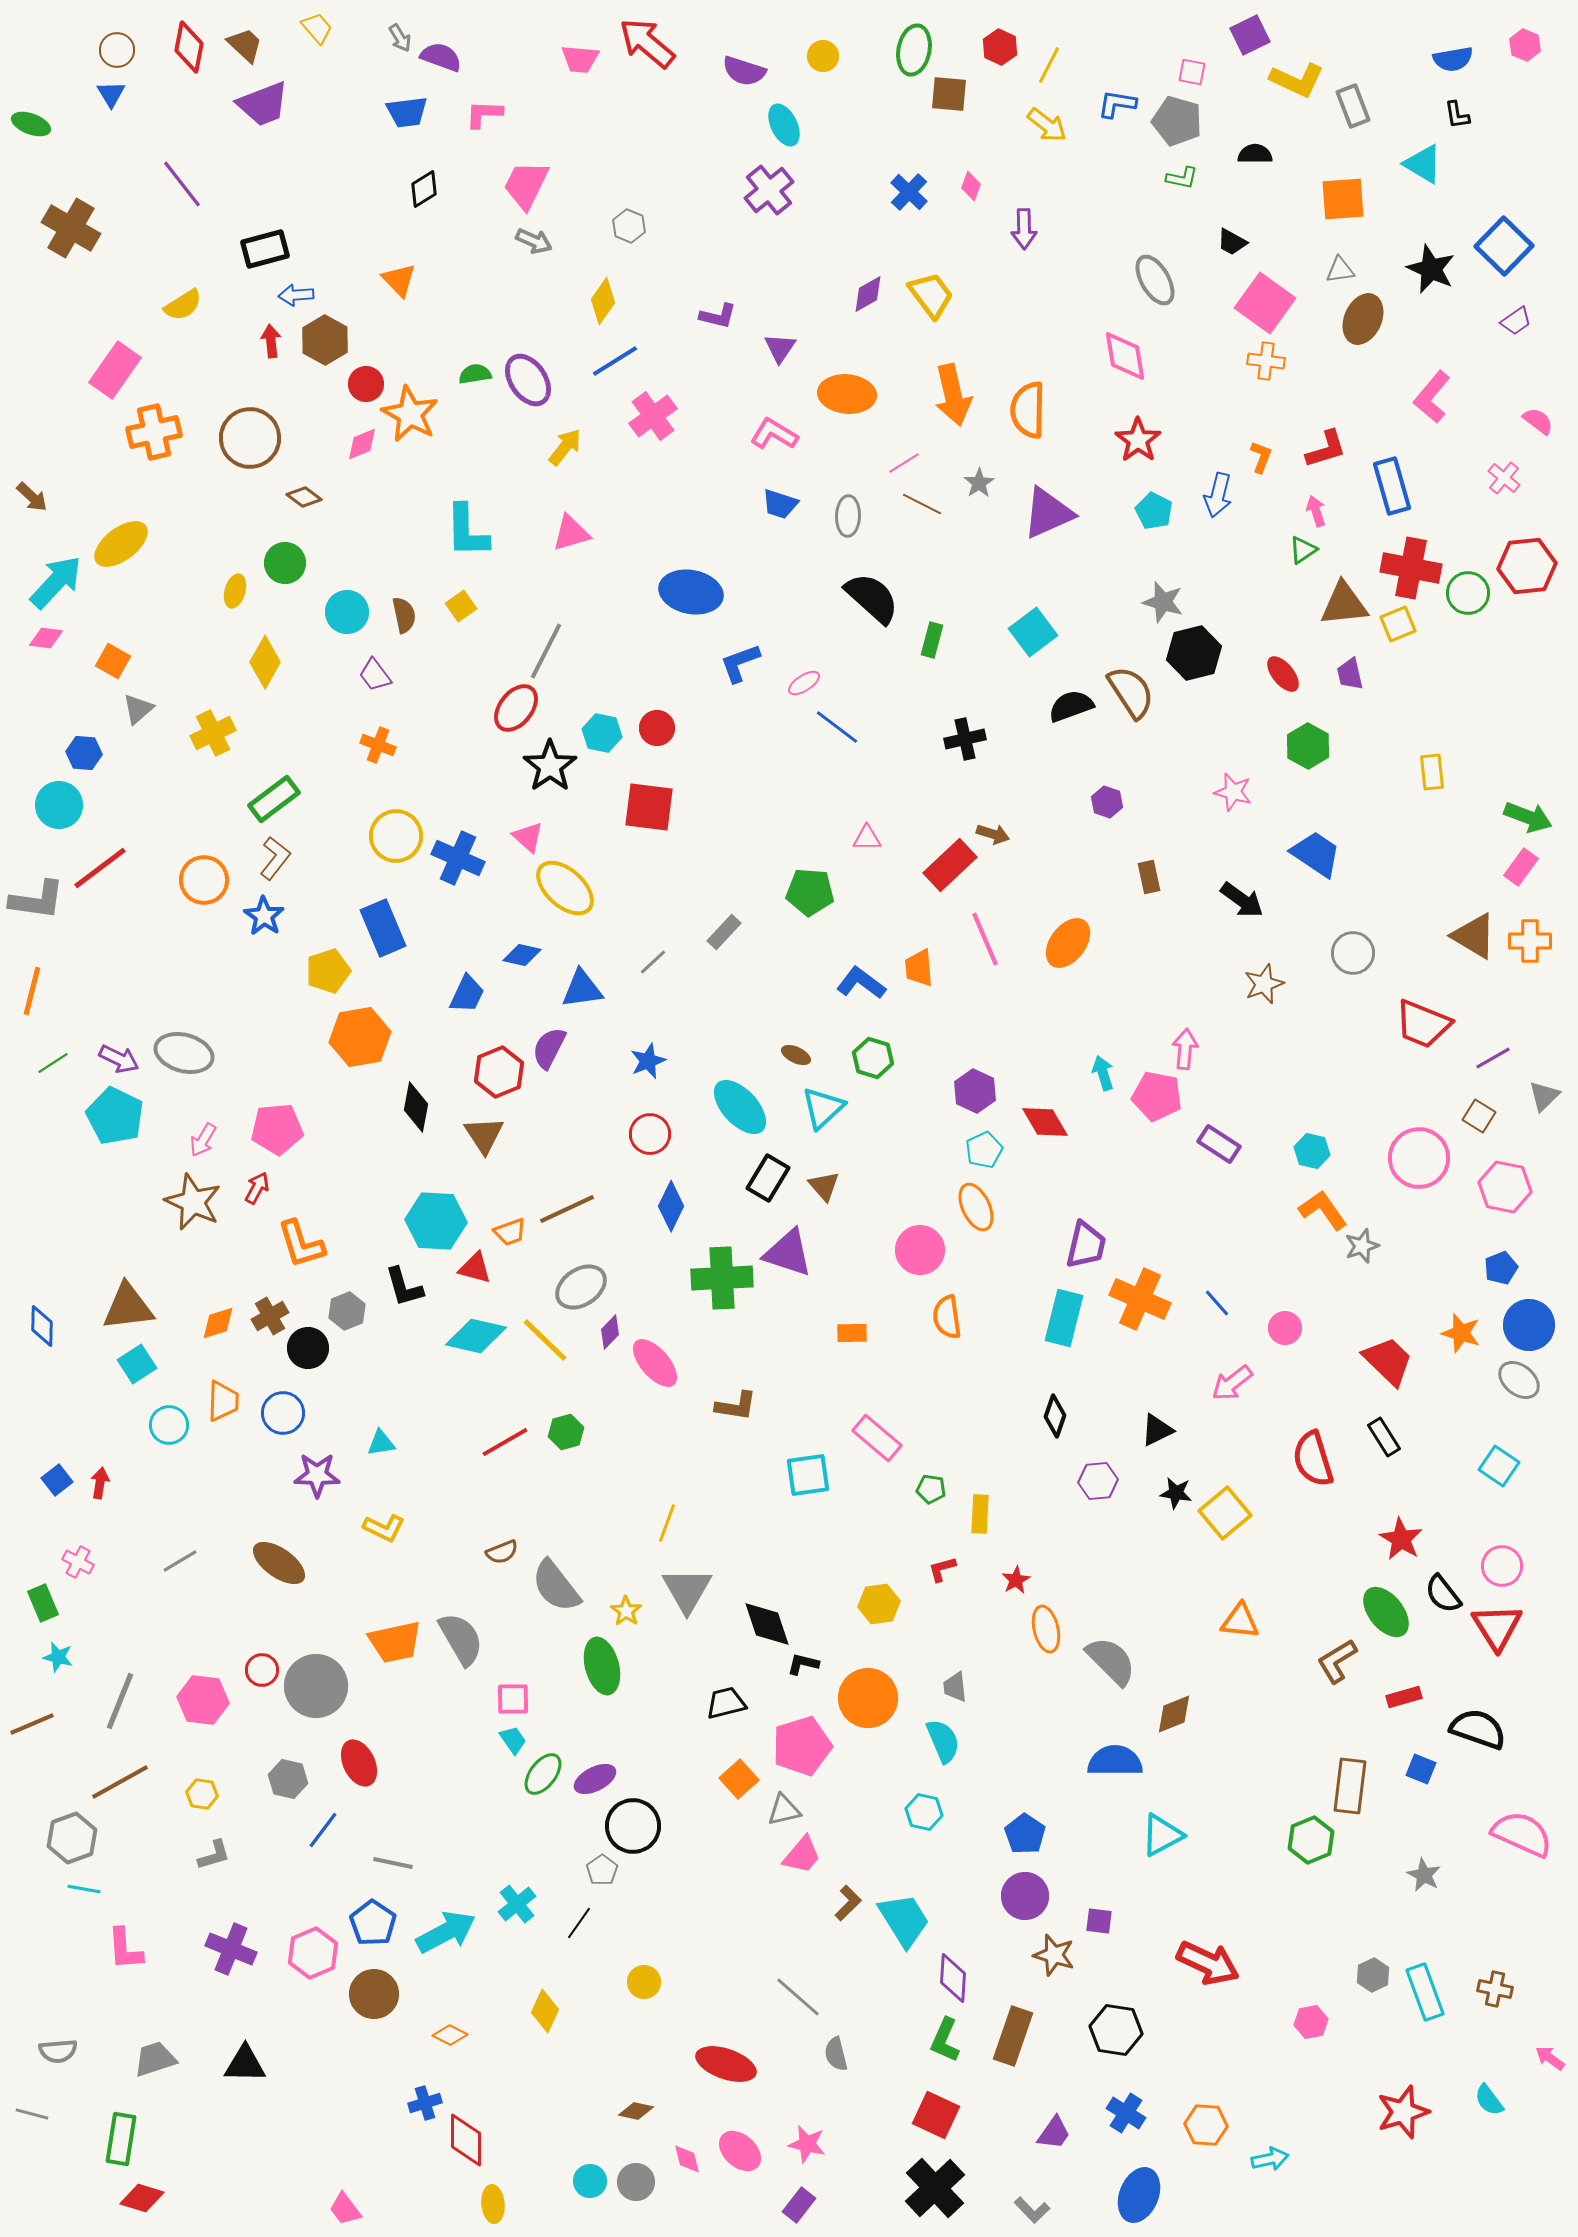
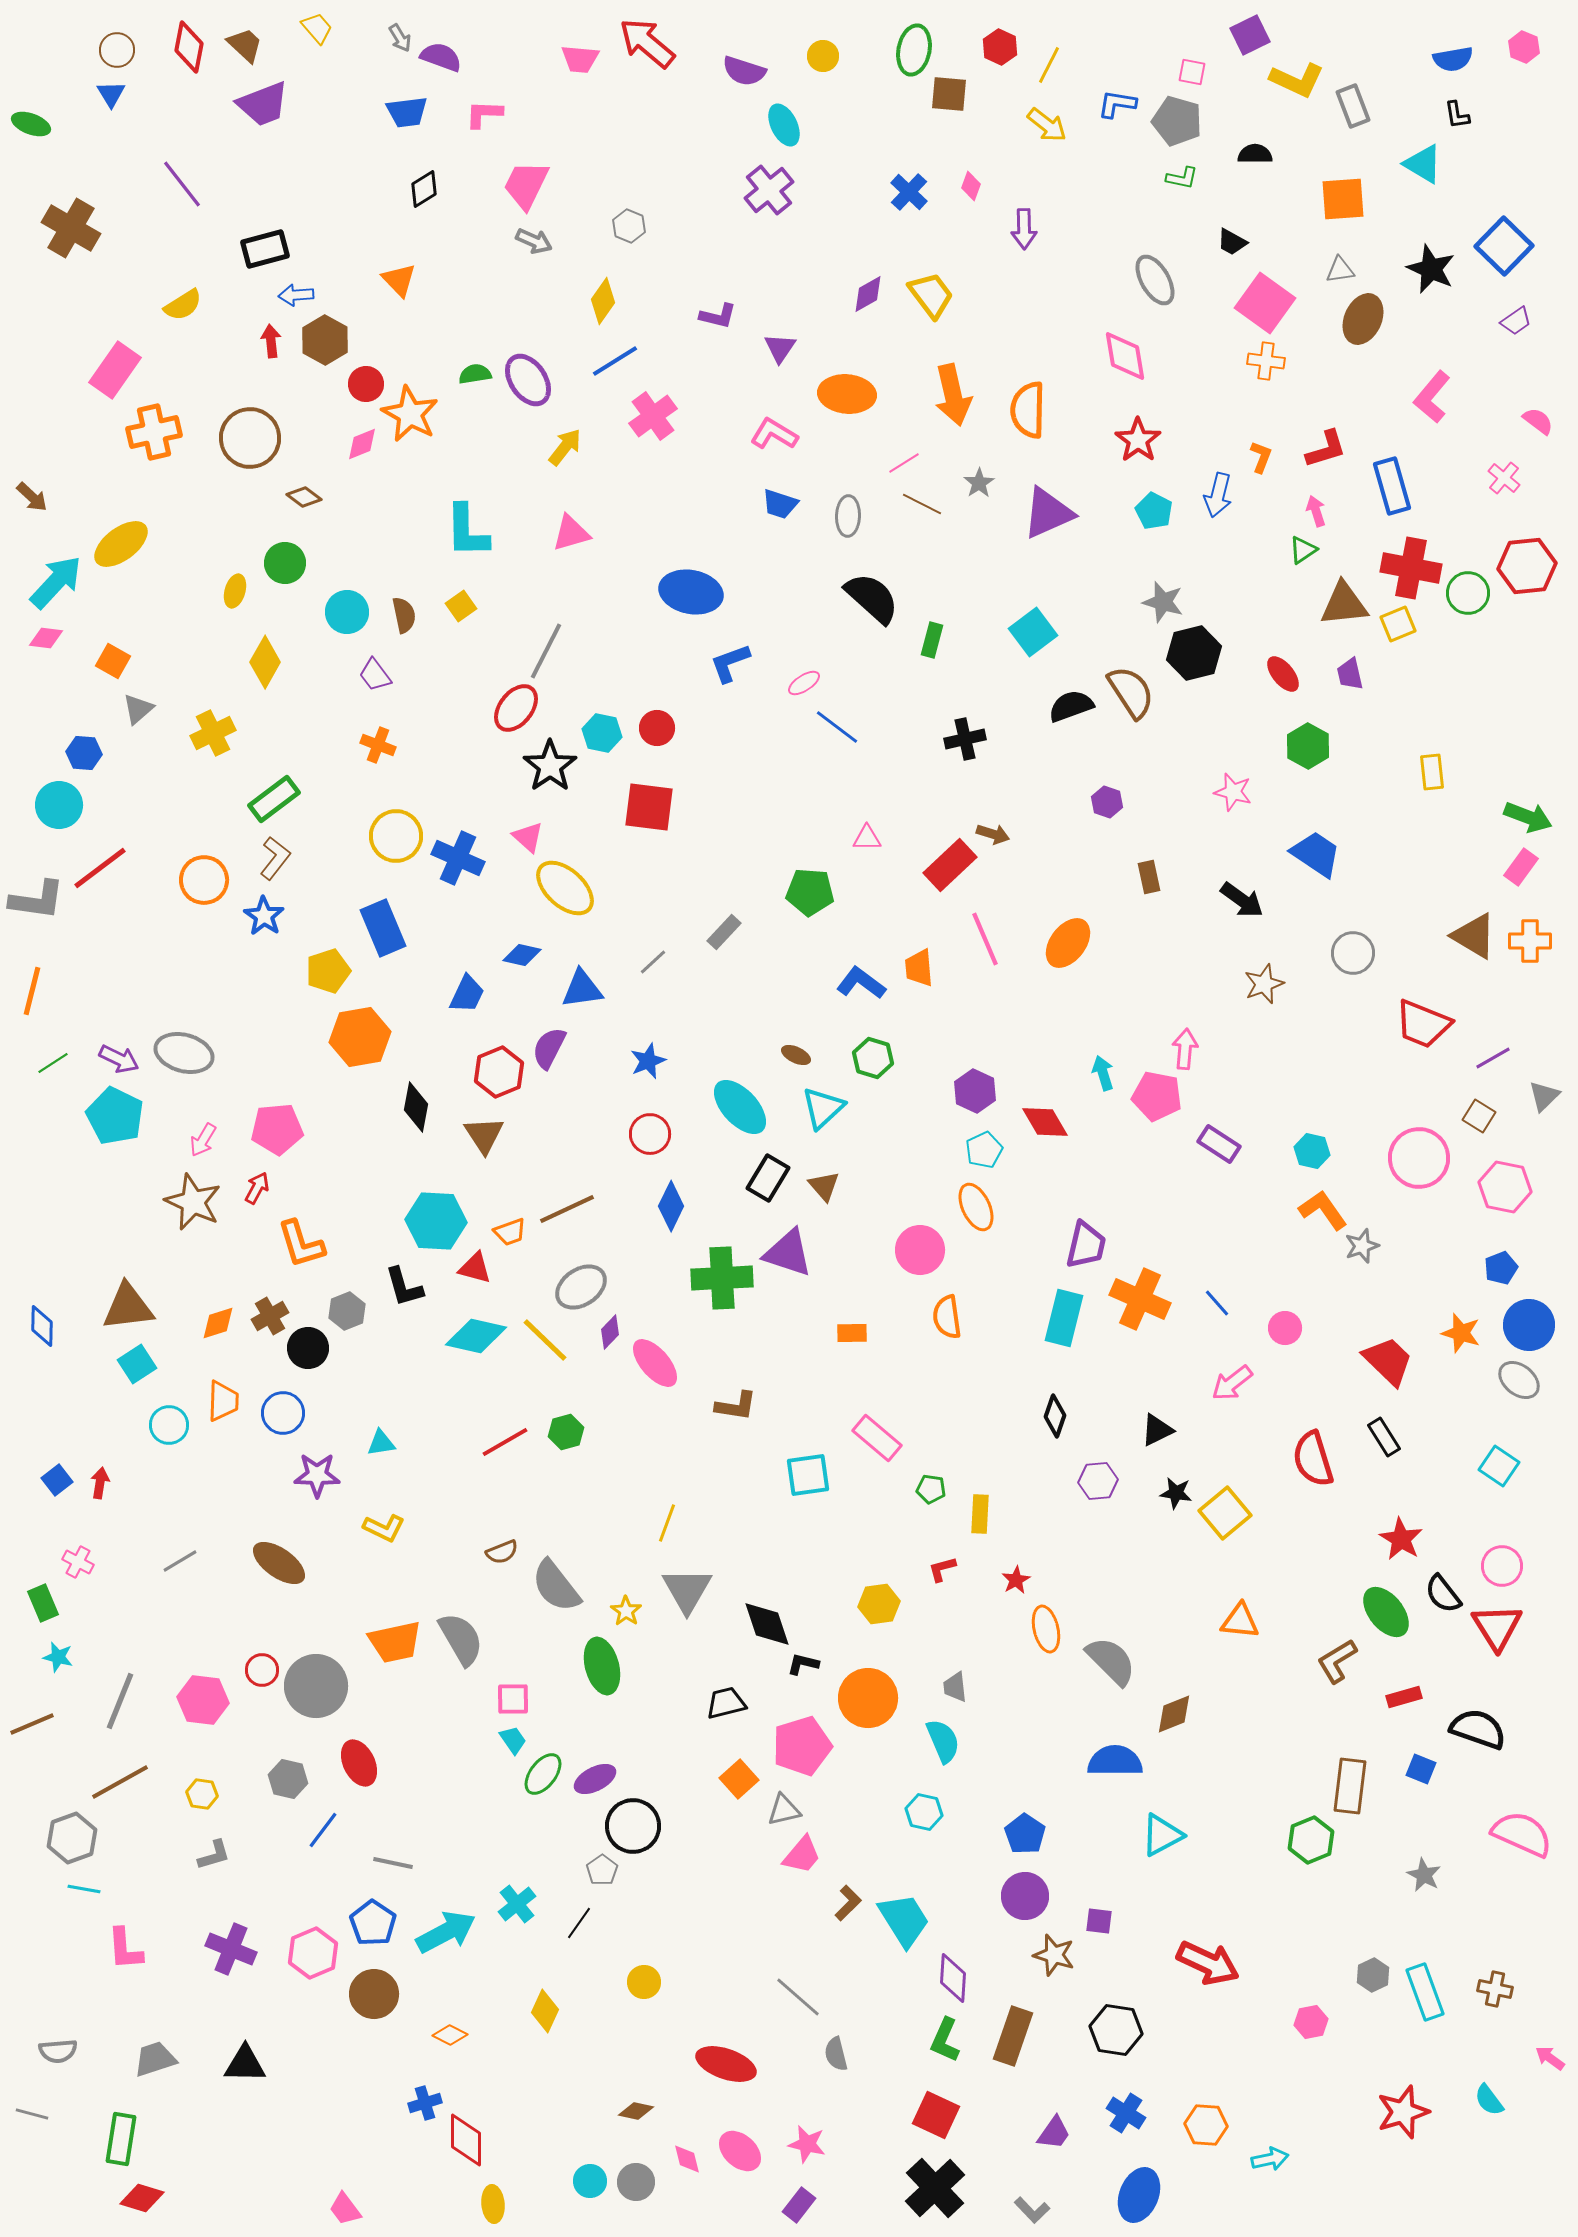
pink hexagon at (1525, 45): moved 1 px left, 2 px down
blue L-shape at (740, 663): moved 10 px left
